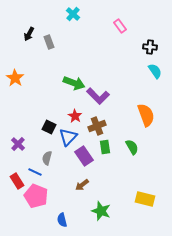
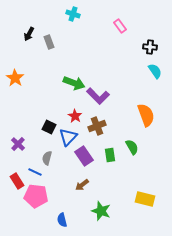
cyan cross: rotated 24 degrees counterclockwise
green rectangle: moved 5 px right, 8 px down
pink pentagon: rotated 15 degrees counterclockwise
